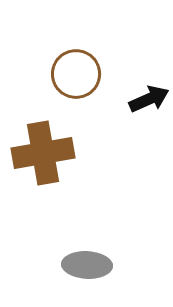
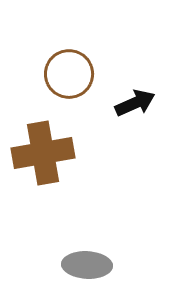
brown circle: moved 7 px left
black arrow: moved 14 px left, 4 px down
